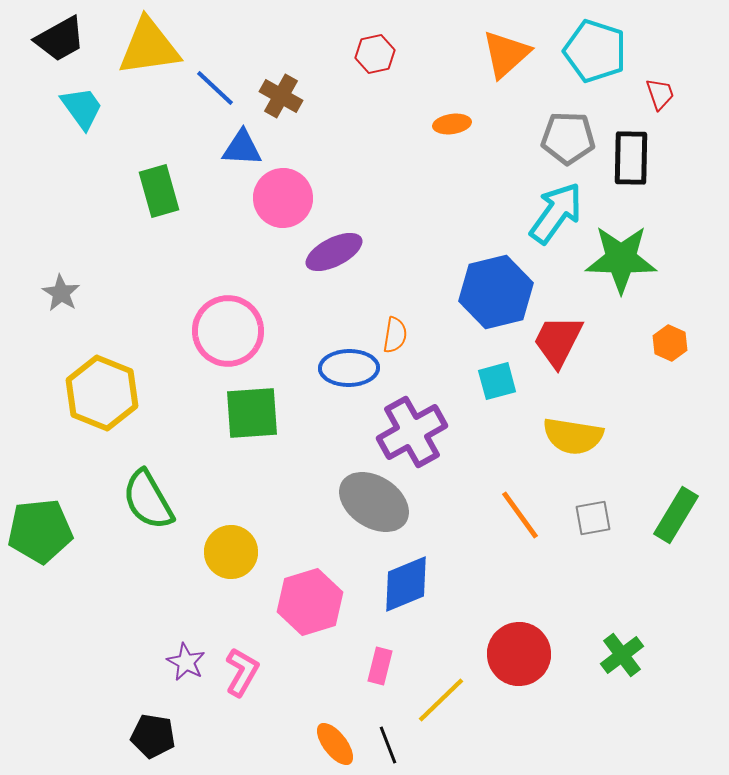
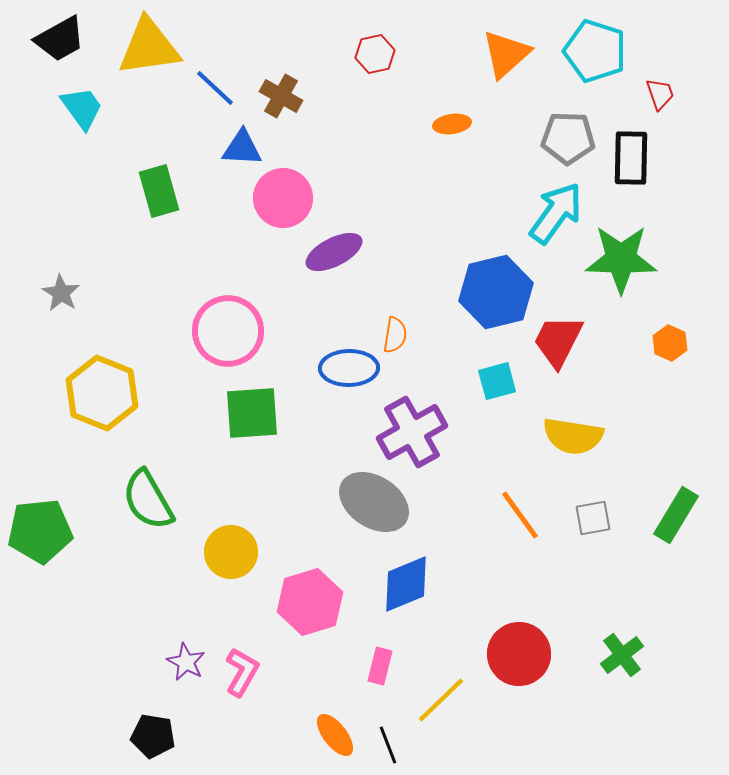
orange ellipse at (335, 744): moved 9 px up
